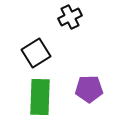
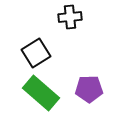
black cross: rotated 20 degrees clockwise
green rectangle: moved 1 px right, 4 px up; rotated 51 degrees counterclockwise
